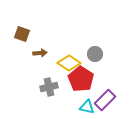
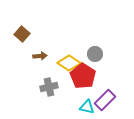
brown square: rotated 21 degrees clockwise
brown arrow: moved 3 px down
red pentagon: moved 2 px right, 3 px up
